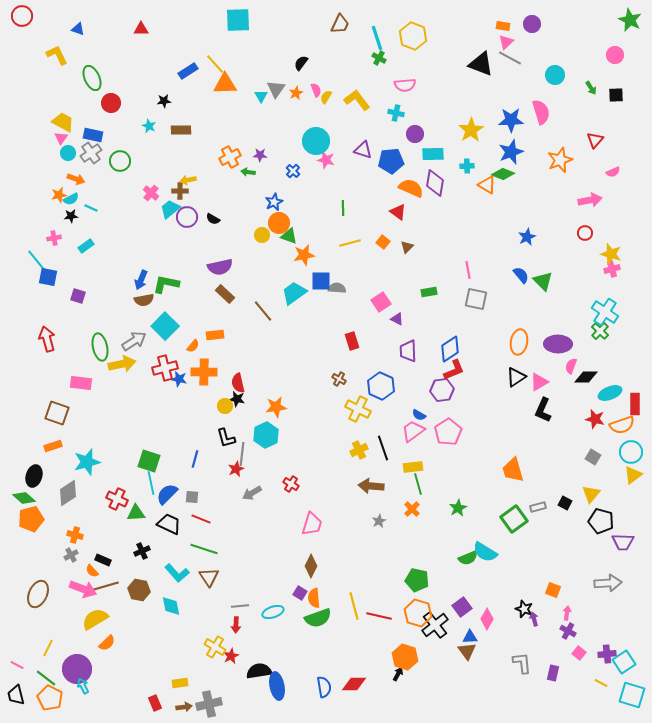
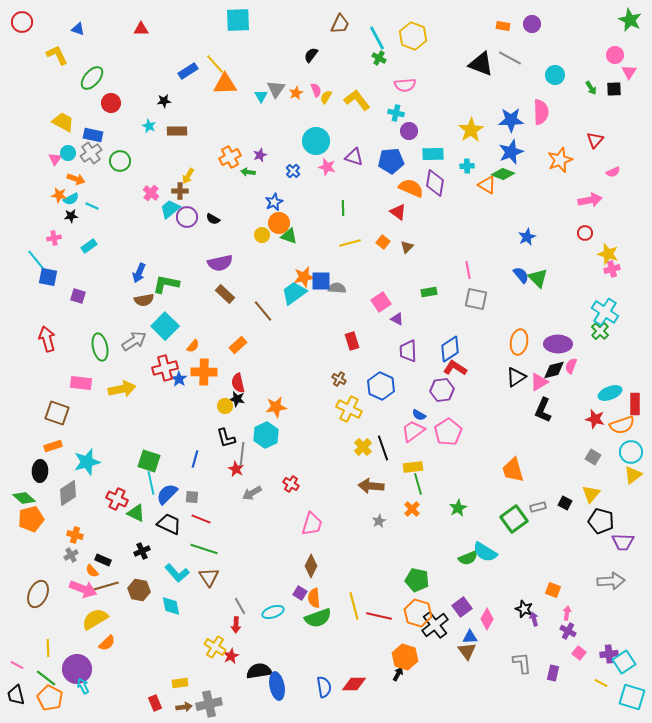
red circle at (22, 16): moved 6 px down
cyan line at (377, 38): rotated 10 degrees counterclockwise
pink triangle at (506, 42): moved 123 px right, 30 px down; rotated 14 degrees counterclockwise
black semicircle at (301, 63): moved 10 px right, 8 px up
green ellipse at (92, 78): rotated 65 degrees clockwise
black square at (616, 95): moved 2 px left, 6 px up
pink semicircle at (541, 112): rotated 15 degrees clockwise
brown rectangle at (181, 130): moved 4 px left, 1 px down
purple circle at (415, 134): moved 6 px left, 3 px up
pink triangle at (61, 138): moved 6 px left, 21 px down
purple triangle at (363, 150): moved 9 px left, 7 px down
purple star at (260, 155): rotated 24 degrees counterclockwise
pink star at (326, 160): moved 1 px right, 7 px down
yellow arrow at (188, 180): moved 4 px up; rotated 49 degrees counterclockwise
orange star at (59, 195): rotated 21 degrees clockwise
cyan line at (91, 208): moved 1 px right, 2 px up
cyan rectangle at (86, 246): moved 3 px right
yellow star at (611, 254): moved 3 px left
orange star at (304, 255): moved 22 px down
purple semicircle at (220, 267): moved 4 px up
blue arrow at (141, 280): moved 2 px left, 7 px up
green triangle at (543, 281): moved 5 px left, 3 px up
orange rectangle at (215, 335): moved 23 px right, 10 px down; rotated 36 degrees counterclockwise
yellow arrow at (122, 364): moved 25 px down
red L-shape at (454, 370): moved 1 px right, 2 px up; rotated 125 degrees counterclockwise
black diamond at (586, 377): moved 32 px left, 7 px up; rotated 15 degrees counterclockwise
blue star at (179, 379): rotated 21 degrees clockwise
yellow cross at (358, 409): moved 9 px left
yellow cross at (359, 450): moved 4 px right, 3 px up; rotated 18 degrees counterclockwise
red star at (236, 469): rotated 21 degrees counterclockwise
black ellipse at (34, 476): moved 6 px right, 5 px up; rotated 15 degrees counterclockwise
green triangle at (136, 513): rotated 30 degrees clockwise
gray arrow at (608, 583): moved 3 px right, 2 px up
gray line at (240, 606): rotated 66 degrees clockwise
yellow line at (48, 648): rotated 30 degrees counterclockwise
purple cross at (607, 654): moved 2 px right
cyan square at (632, 695): moved 2 px down
